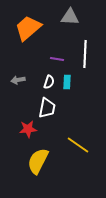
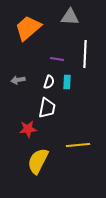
yellow line: rotated 40 degrees counterclockwise
